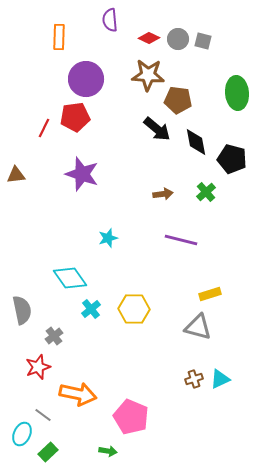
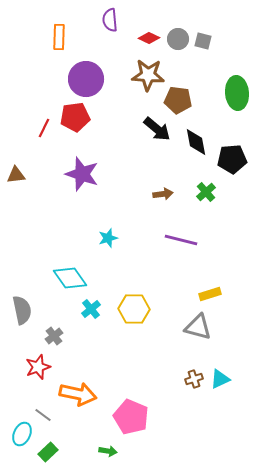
black pentagon: rotated 20 degrees counterclockwise
